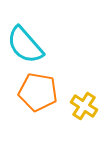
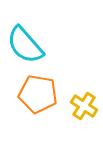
orange pentagon: moved 2 px down
